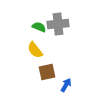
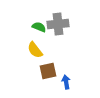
brown square: moved 1 px right, 1 px up
blue arrow: moved 3 px up; rotated 40 degrees counterclockwise
